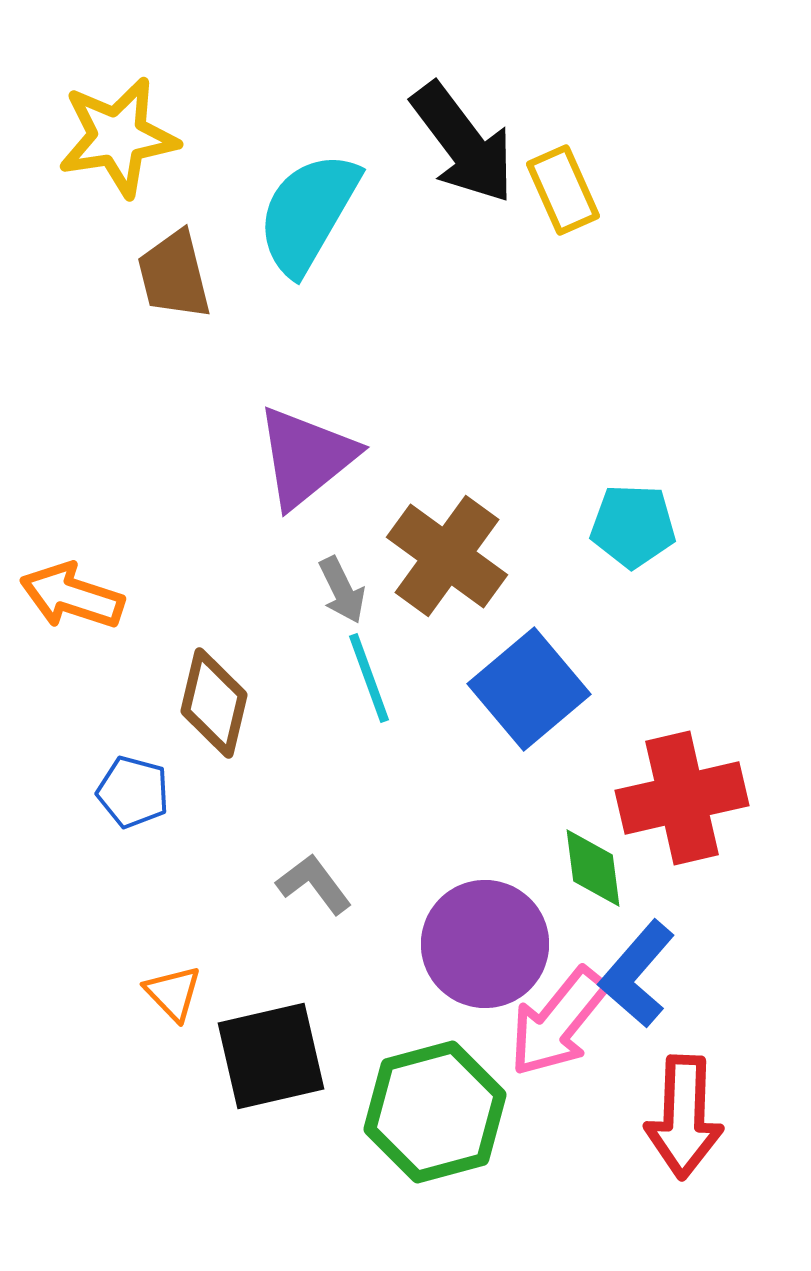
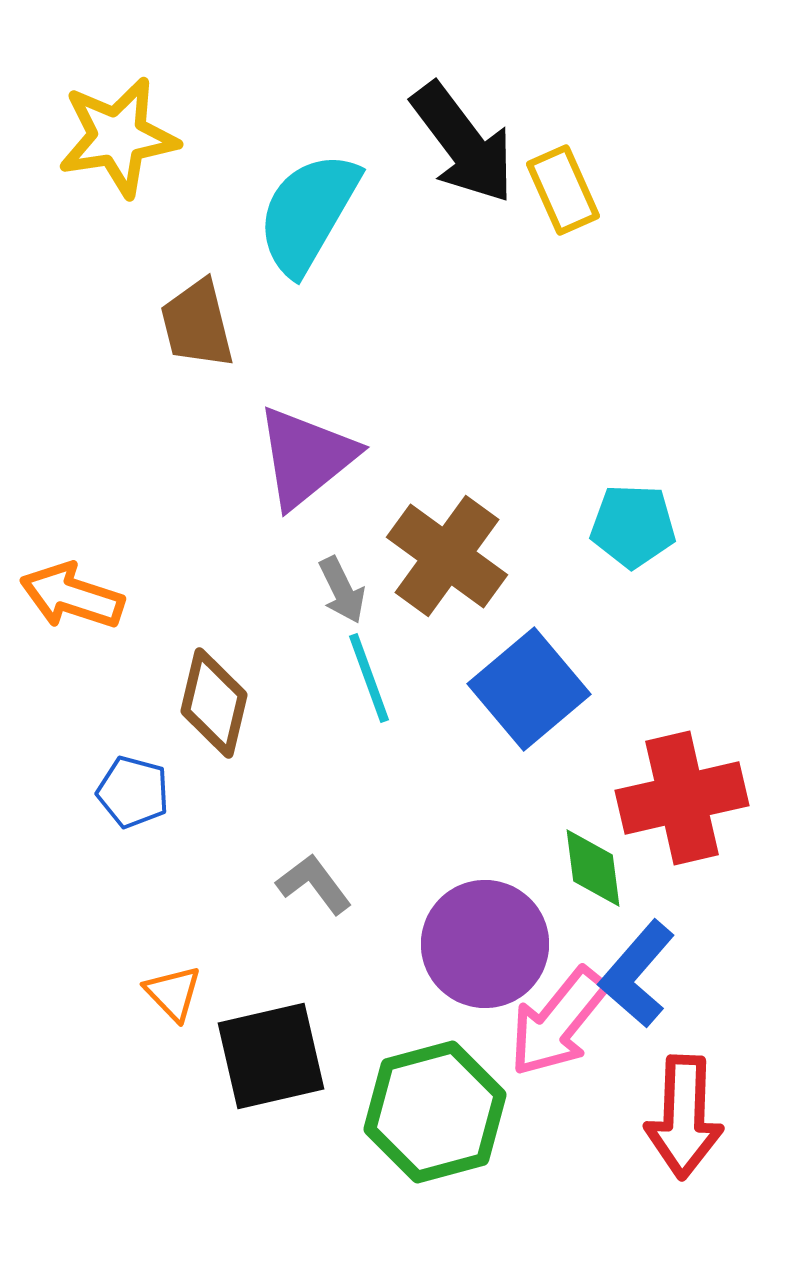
brown trapezoid: moved 23 px right, 49 px down
